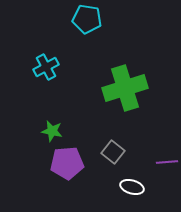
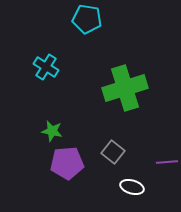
cyan cross: rotated 30 degrees counterclockwise
